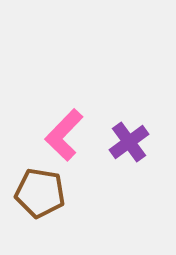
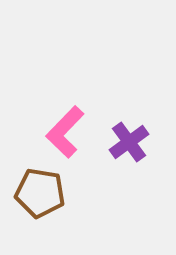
pink L-shape: moved 1 px right, 3 px up
